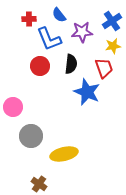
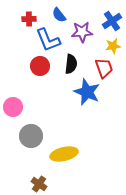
blue L-shape: moved 1 px left, 1 px down
